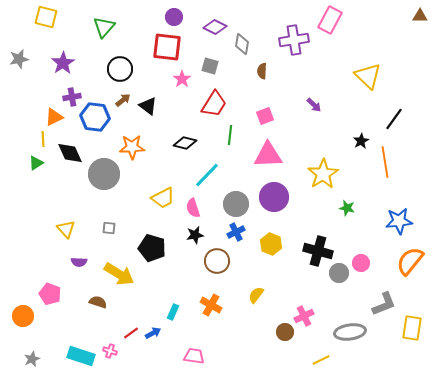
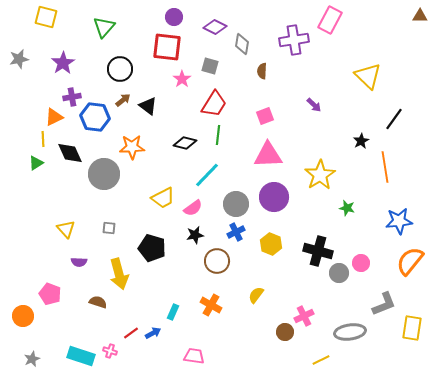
green line at (230, 135): moved 12 px left
orange line at (385, 162): moved 5 px down
yellow star at (323, 174): moved 3 px left, 1 px down
pink semicircle at (193, 208): rotated 108 degrees counterclockwise
yellow arrow at (119, 274): rotated 44 degrees clockwise
